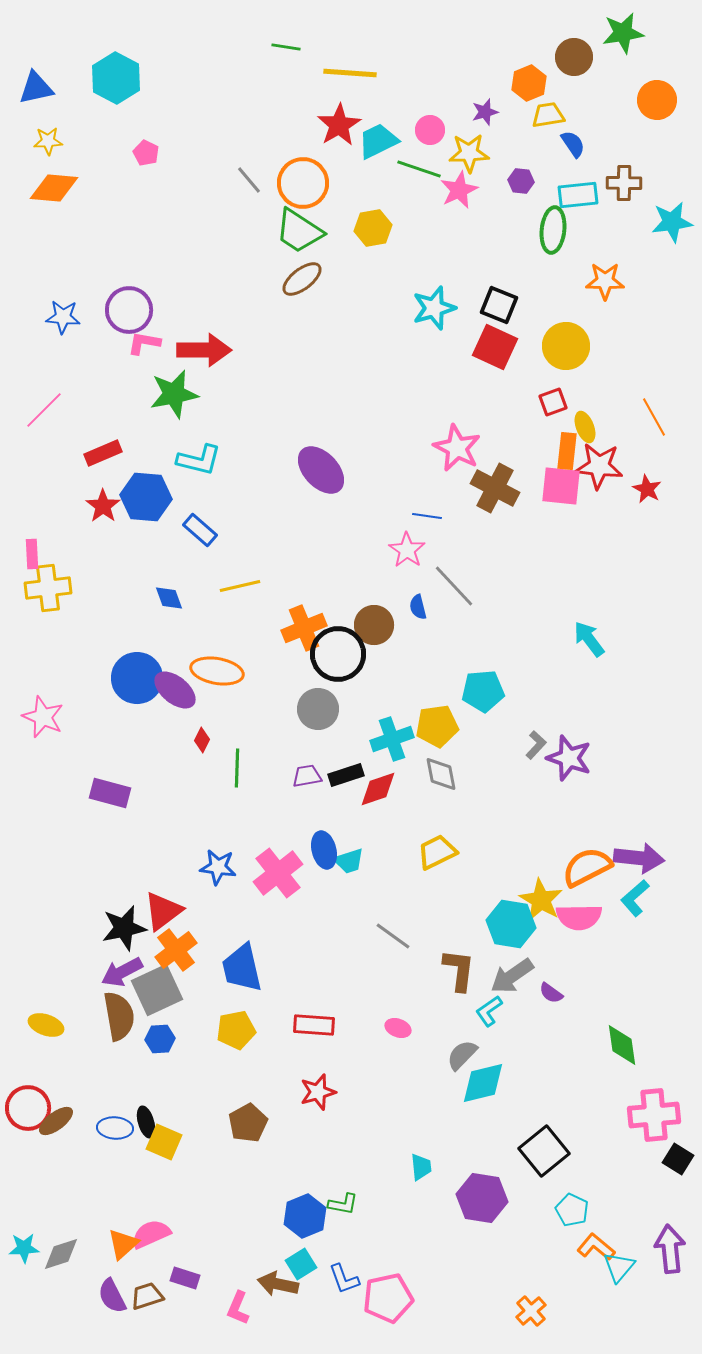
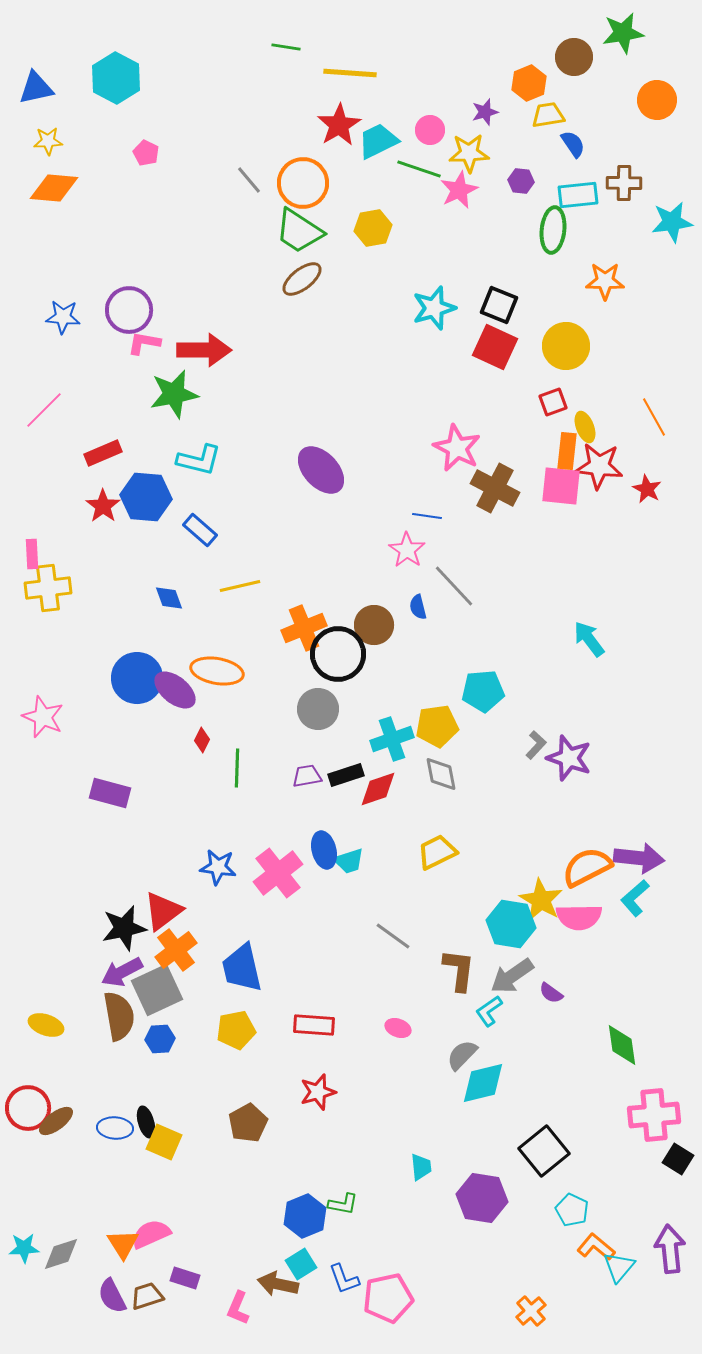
orange triangle at (123, 1244): rotated 20 degrees counterclockwise
